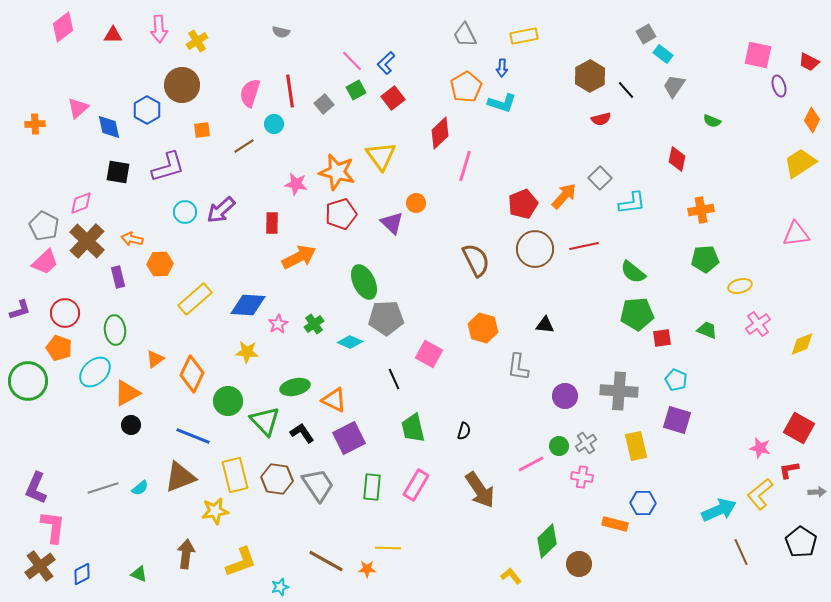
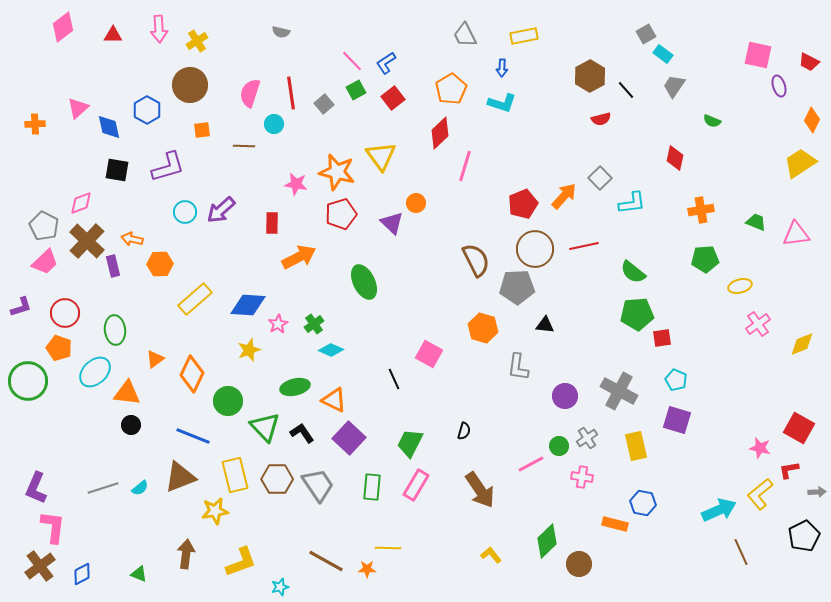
blue L-shape at (386, 63): rotated 10 degrees clockwise
brown circle at (182, 85): moved 8 px right
orange pentagon at (466, 87): moved 15 px left, 2 px down
red line at (290, 91): moved 1 px right, 2 px down
brown line at (244, 146): rotated 35 degrees clockwise
red diamond at (677, 159): moved 2 px left, 1 px up
black square at (118, 172): moved 1 px left, 2 px up
purple rectangle at (118, 277): moved 5 px left, 11 px up
purple L-shape at (20, 310): moved 1 px right, 3 px up
gray pentagon at (386, 318): moved 131 px right, 31 px up
green trapezoid at (707, 330): moved 49 px right, 108 px up
cyan diamond at (350, 342): moved 19 px left, 8 px down
yellow star at (247, 352): moved 2 px right, 2 px up; rotated 25 degrees counterclockwise
gray cross at (619, 391): rotated 24 degrees clockwise
orange triangle at (127, 393): rotated 36 degrees clockwise
green triangle at (265, 421): moved 6 px down
green trapezoid at (413, 428): moved 3 px left, 15 px down; rotated 40 degrees clockwise
purple square at (349, 438): rotated 20 degrees counterclockwise
gray cross at (586, 443): moved 1 px right, 5 px up
brown hexagon at (277, 479): rotated 8 degrees counterclockwise
blue hexagon at (643, 503): rotated 10 degrees clockwise
black pentagon at (801, 542): moved 3 px right, 6 px up; rotated 12 degrees clockwise
yellow L-shape at (511, 576): moved 20 px left, 21 px up
